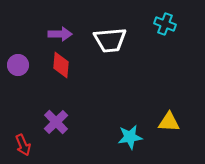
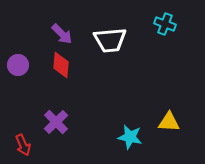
purple arrow: moved 2 px right; rotated 45 degrees clockwise
cyan star: rotated 20 degrees clockwise
